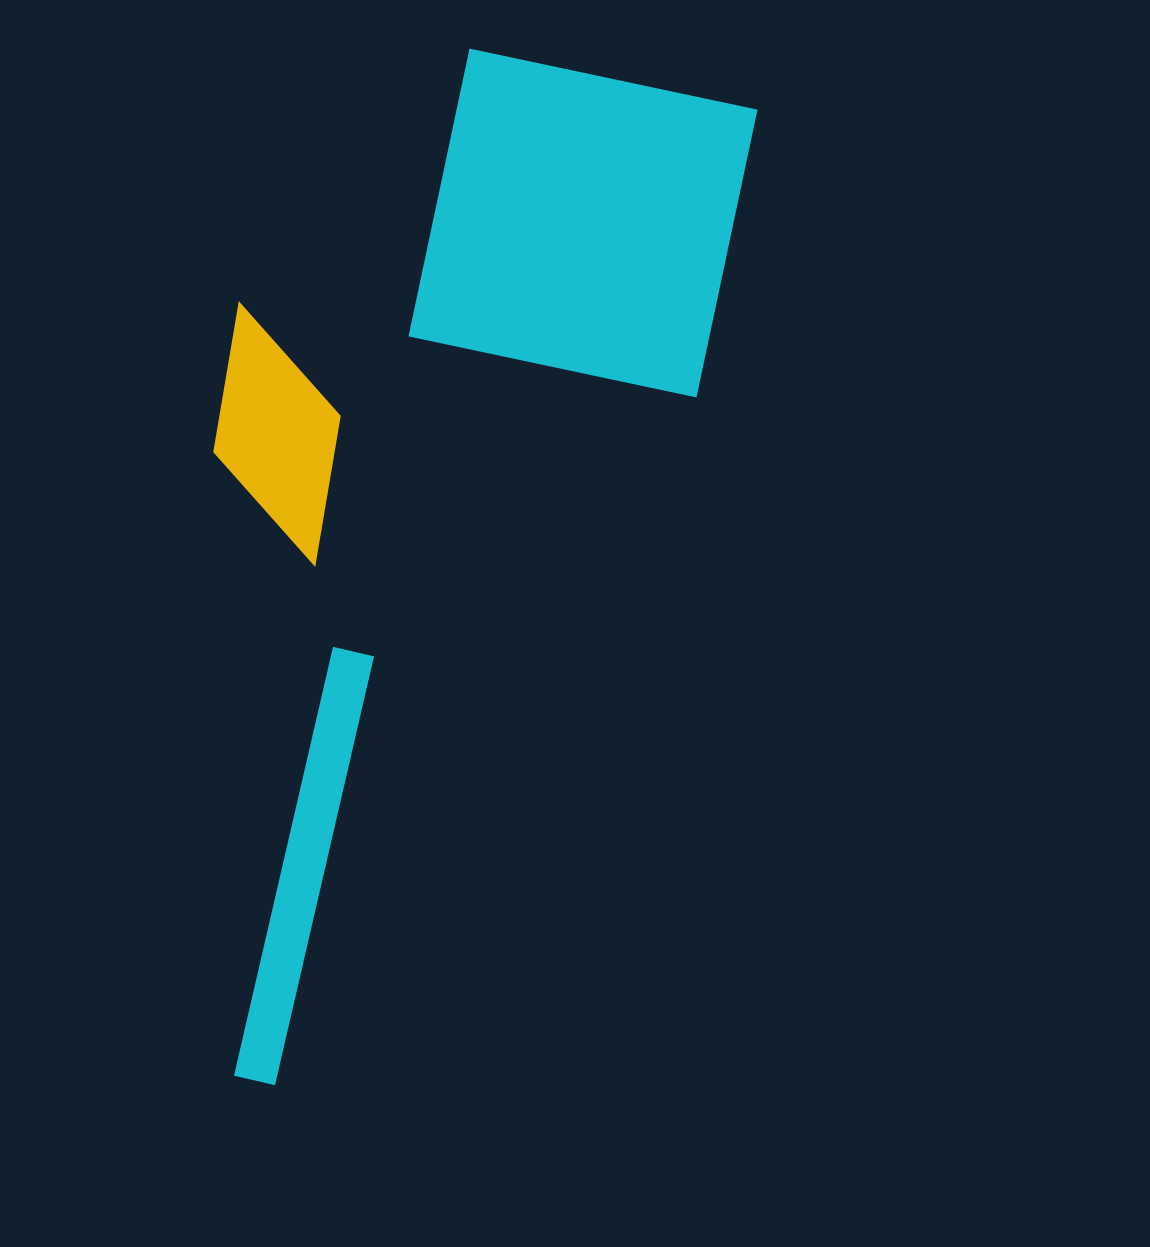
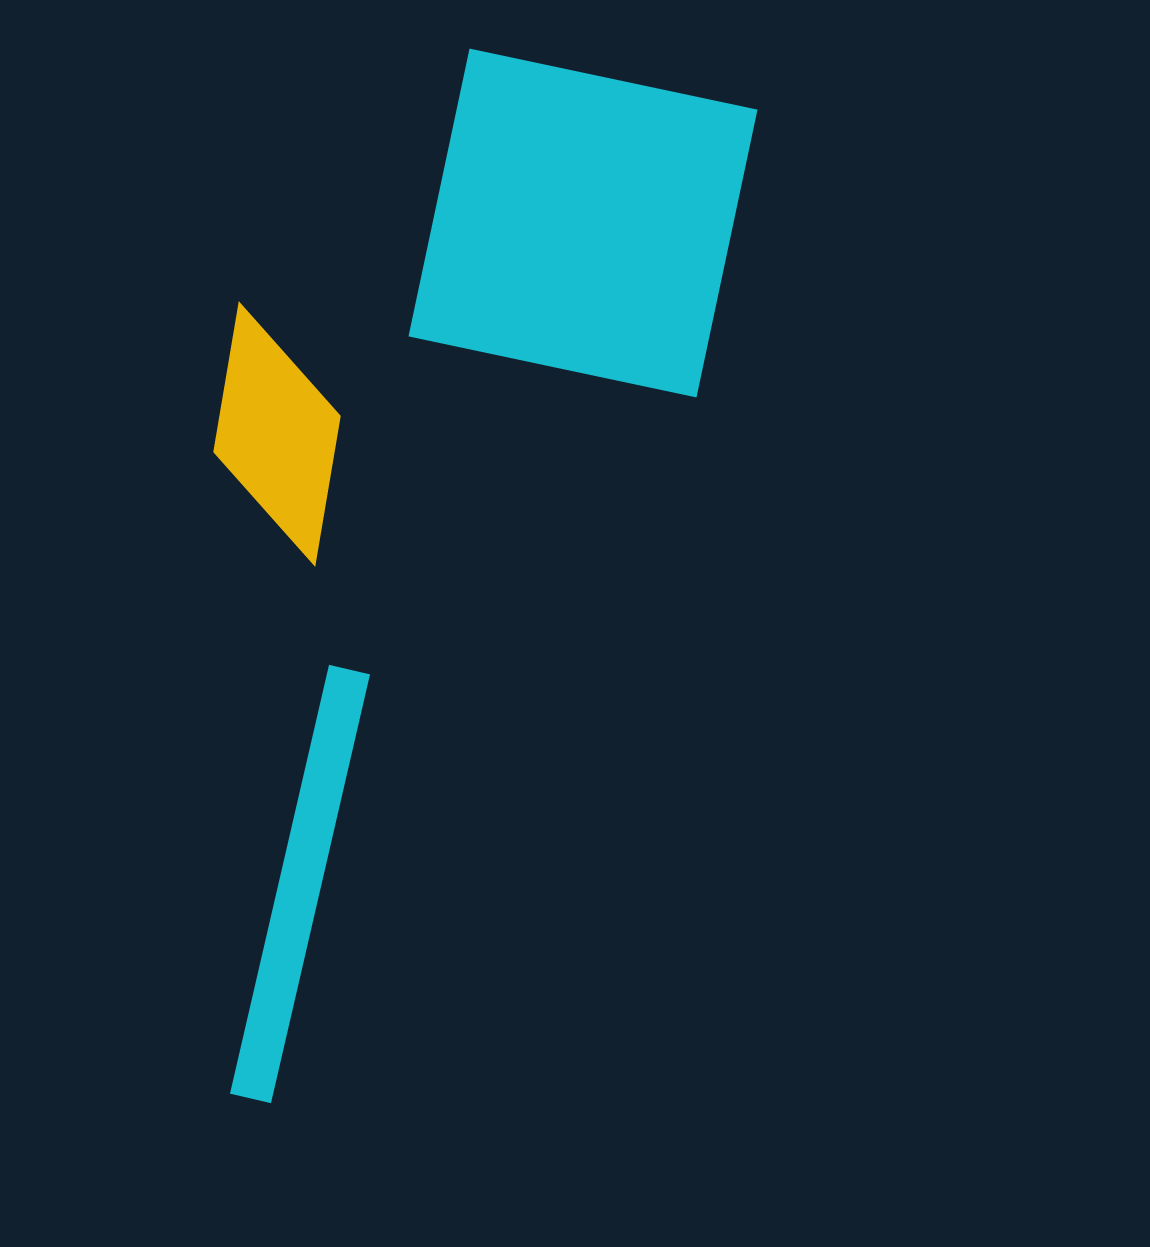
cyan line: moved 4 px left, 18 px down
